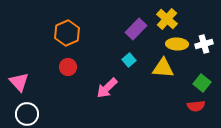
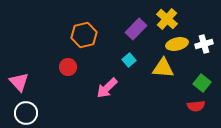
orange hexagon: moved 17 px right, 2 px down; rotated 10 degrees clockwise
yellow ellipse: rotated 15 degrees counterclockwise
white circle: moved 1 px left, 1 px up
